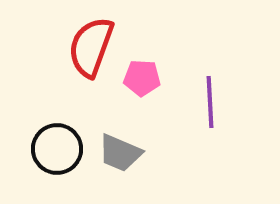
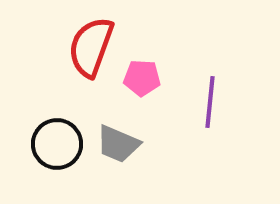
purple line: rotated 9 degrees clockwise
black circle: moved 5 px up
gray trapezoid: moved 2 px left, 9 px up
